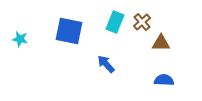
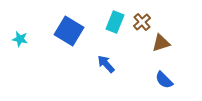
blue square: rotated 20 degrees clockwise
brown triangle: rotated 18 degrees counterclockwise
blue semicircle: rotated 138 degrees counterclockwise
